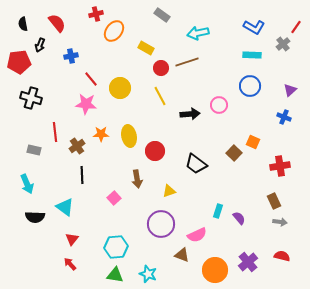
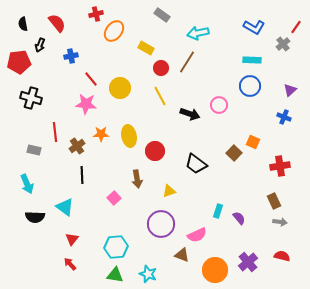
cyan rectangle at (252, 55): moved 5 px down
brown line at (187, 62): rotated 40 degrees counterclockwise
black arrow at (190, 114): rotated 24 degrees clockwise
